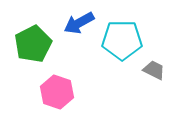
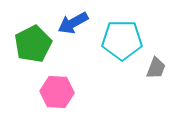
blue arrow: moved 6 px left
gray trapezoid: moved 2 px right, 2 px up; rotated 85 degrees clockwise
pink hexagon: rotated 16 degrees counterclockwise
